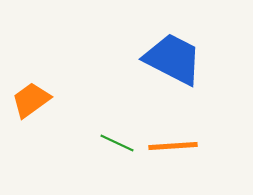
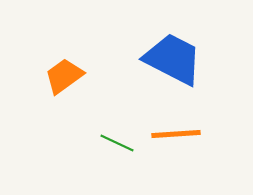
orange trapezoid: moved 33 px right, 24 px up
orange line: moved 3 px right, 12 px up
